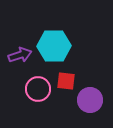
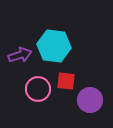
cyan hexagon: rotated 8 degrees clockwise
